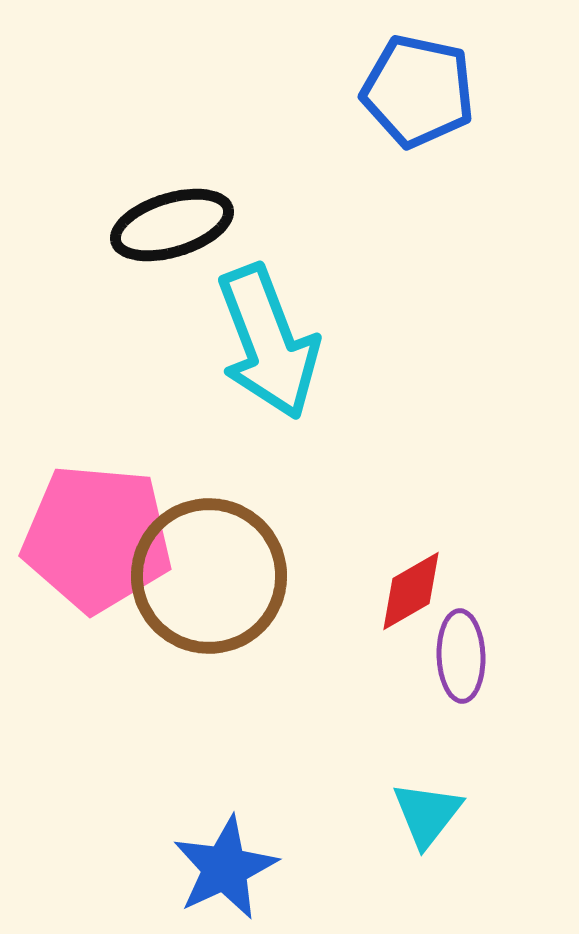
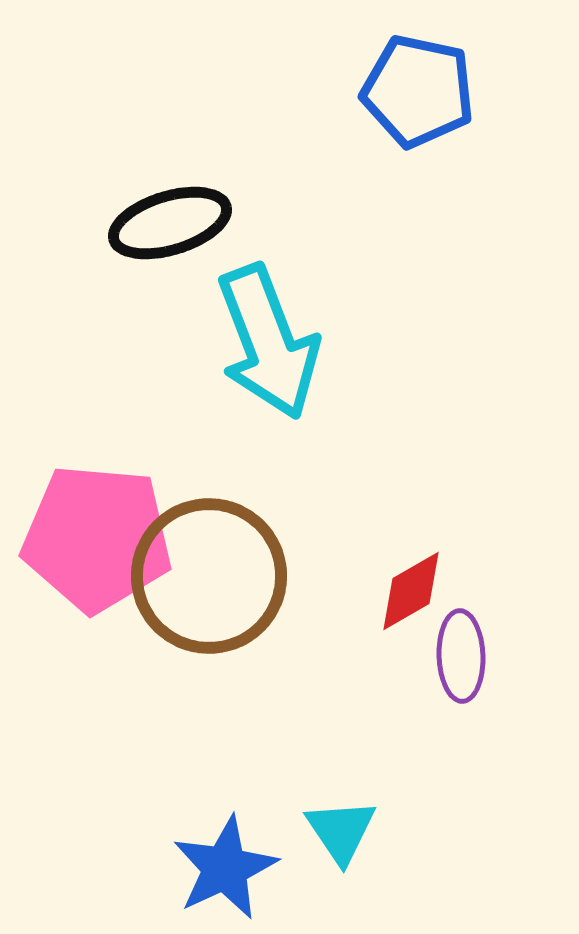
black ellipse: moved 2 px left, 2 px up
cyan triangle: moved 86 px left, 17 px down; rotated 12 degrees counterclockwise
